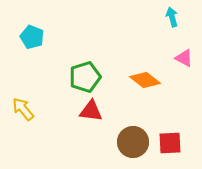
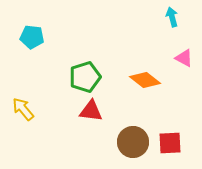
cyan pentagon: rotated 15 degrees counterclockwise
